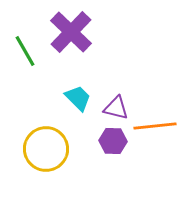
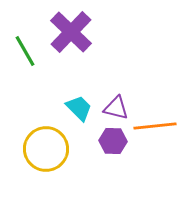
cyan trapezoid: moved 1 px right, 10 px down
